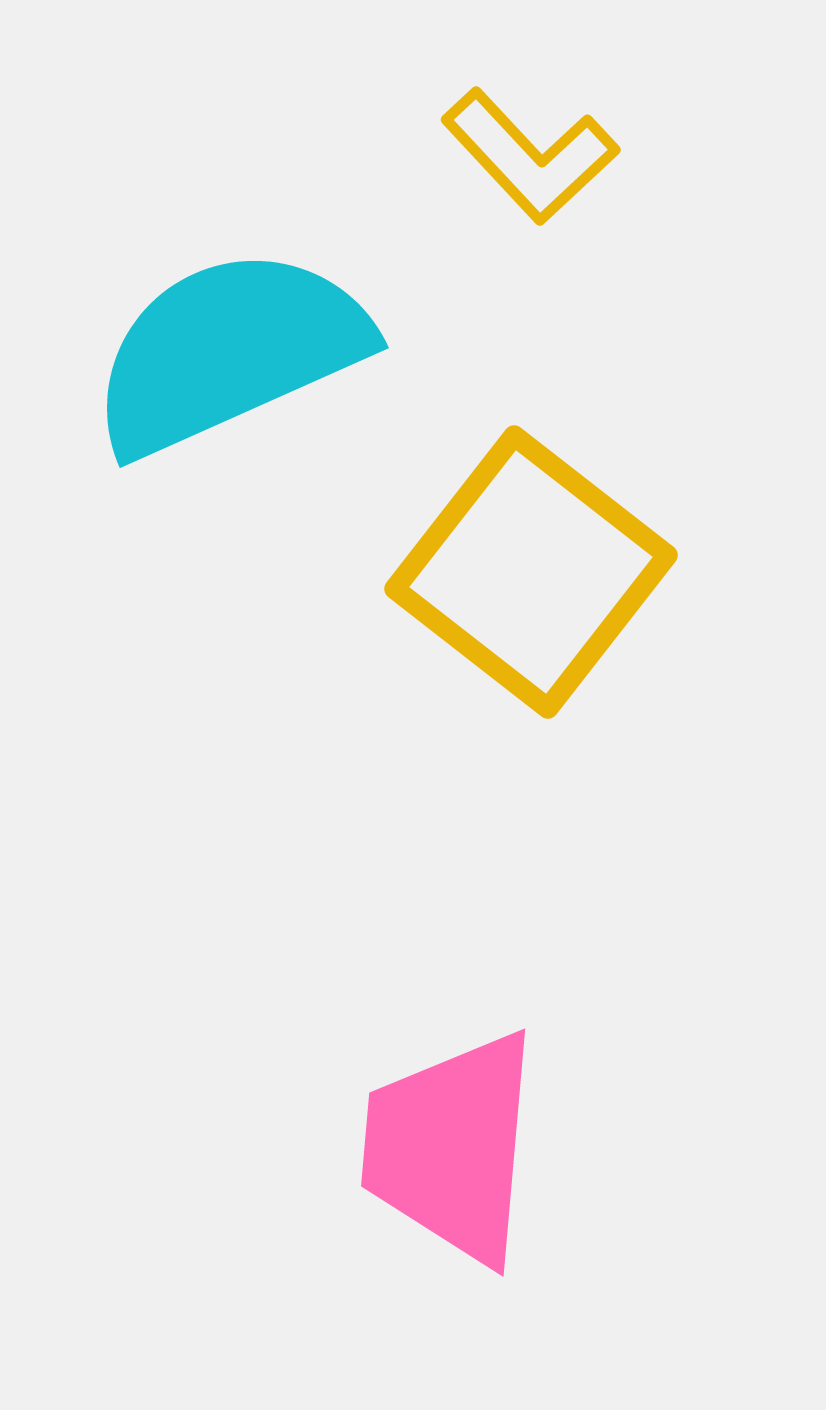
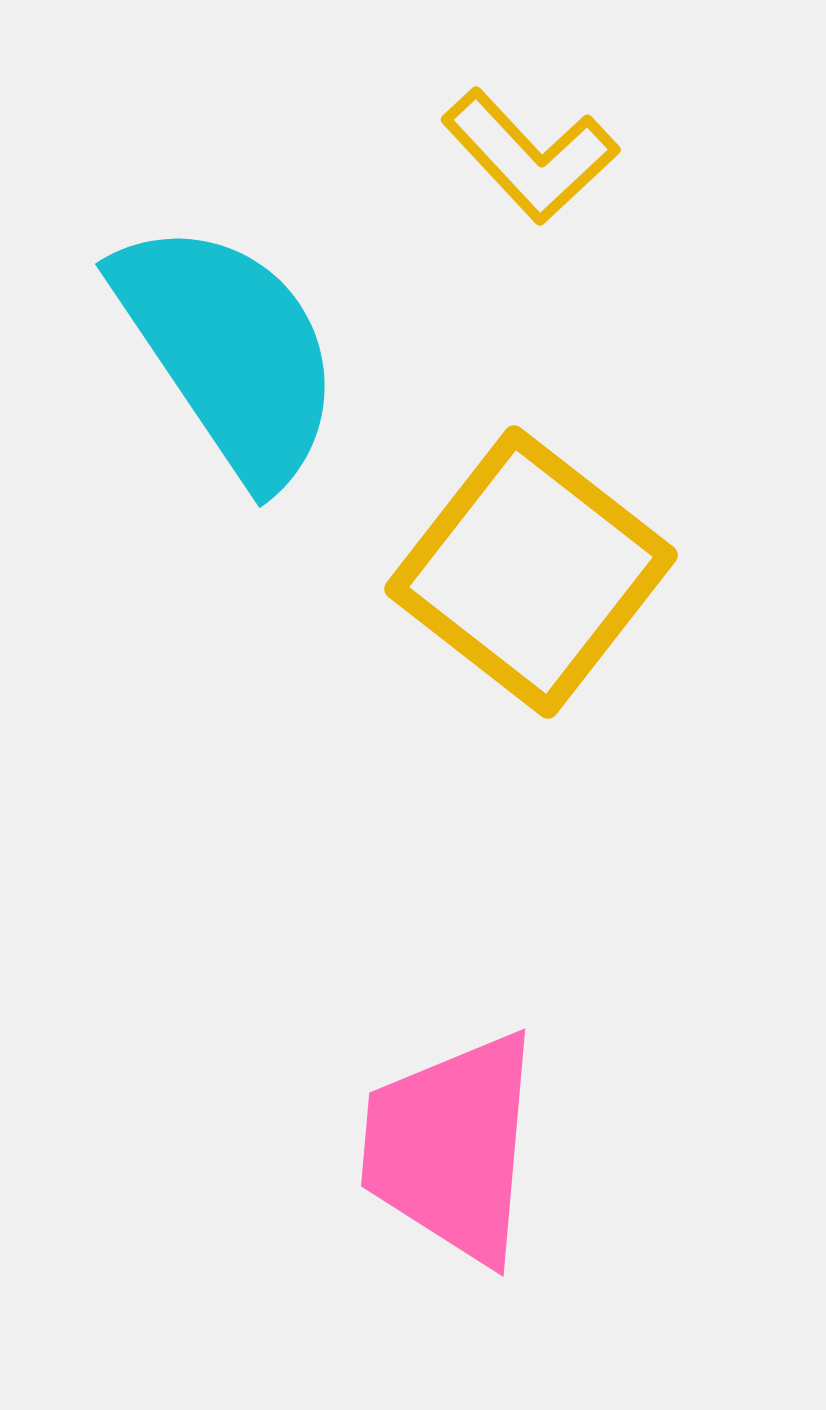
cyan semicircle: rotated 80 degrees clockwise
